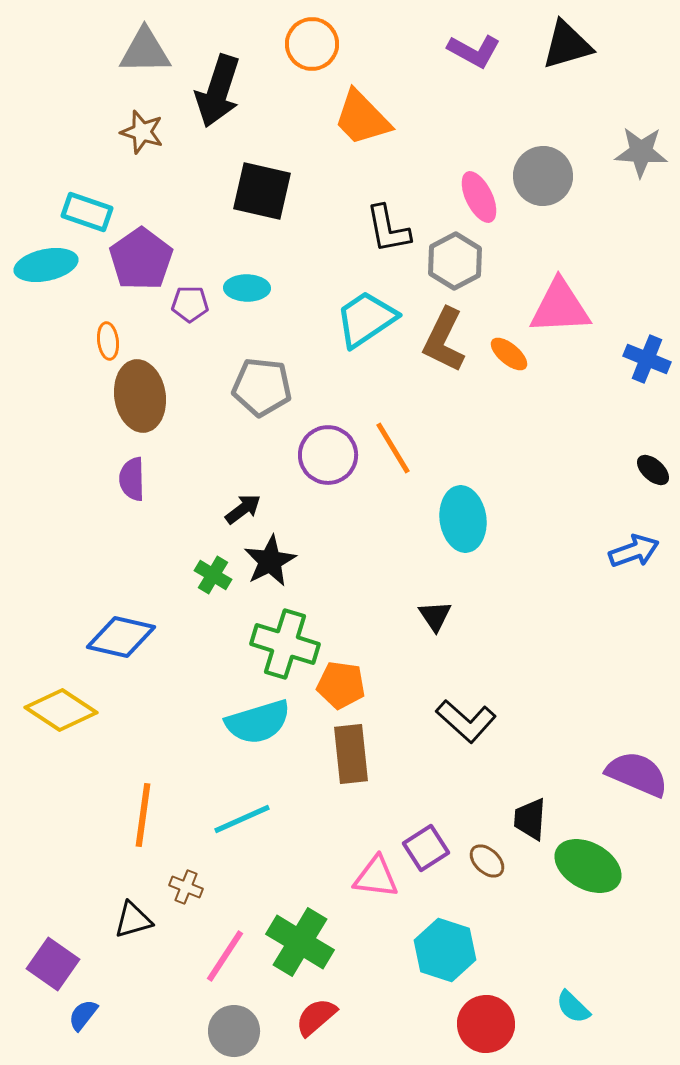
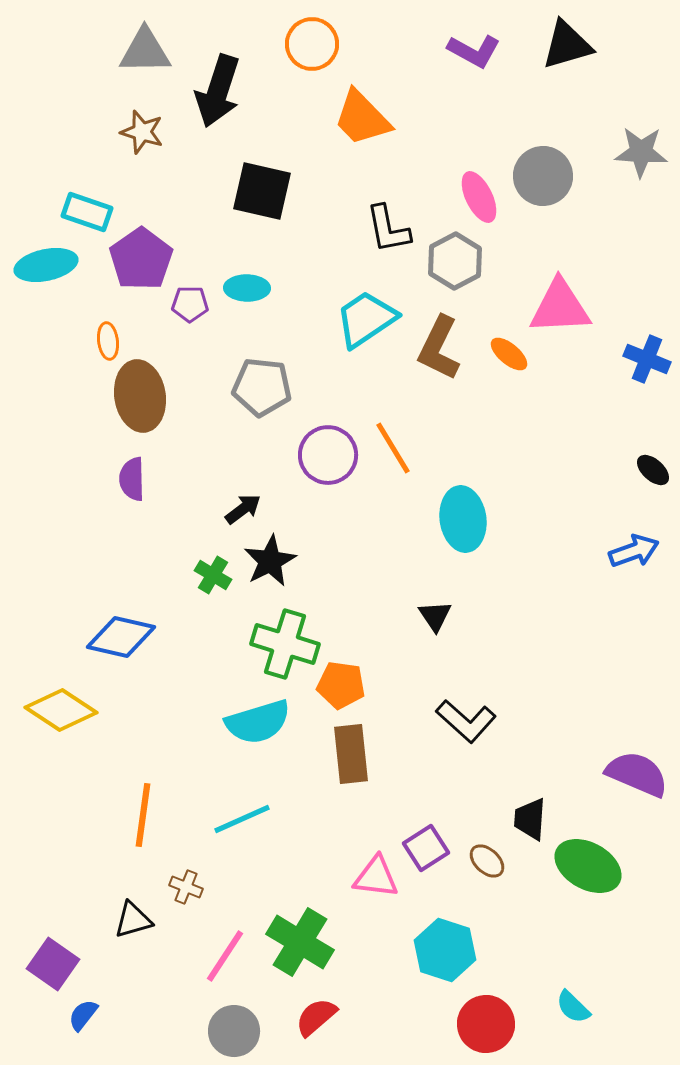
brown L-shape at (444, 340): moved 5 px left, 8 px down
